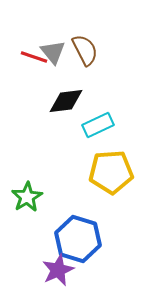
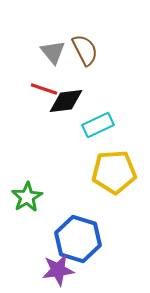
red line: moved 10 px right, 32 px down
yellow pentagon: moved 3 px right
purple star: rotated 16 degrees clockwise
